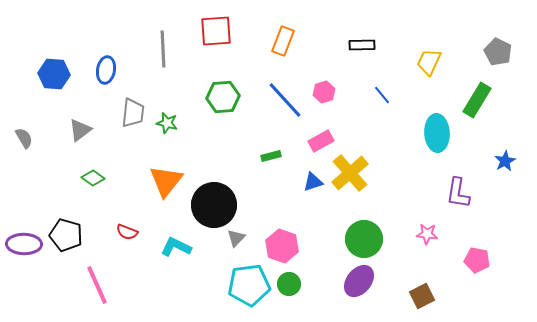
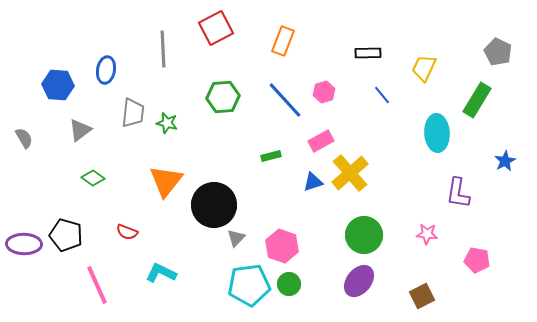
red square at (216, 31): moved 3 px up; rotated 24 degrees counterclockwise
black rectangle at (362, 45): moved 6 px right, 8 px down
yellow trapezoid at (429, 62): moved 5 px left, 6 px down
blue hexagon at (54, 74): moved 4 px right, 11 px down
green circle at (364, 239): moved 4 px up
cyan L-shape at (176, 247): moved 15 px left, 26 px down
